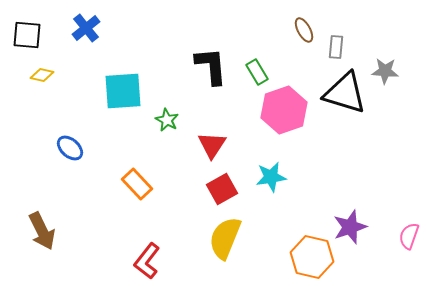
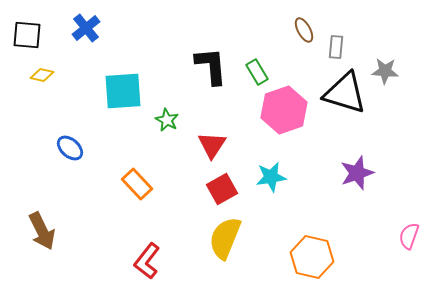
purple star: moved 7 px right, 54 px up
